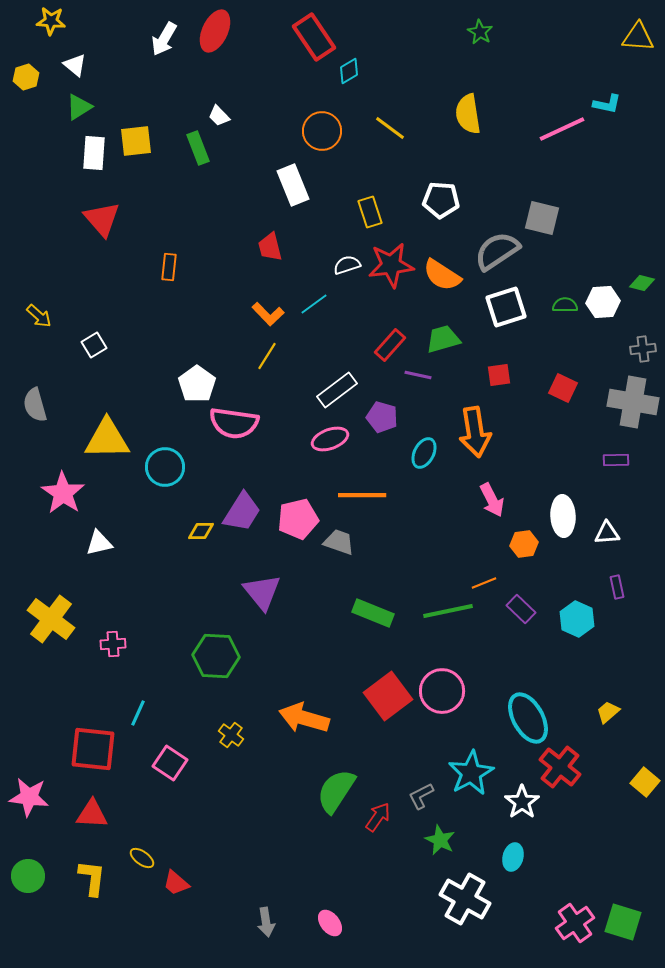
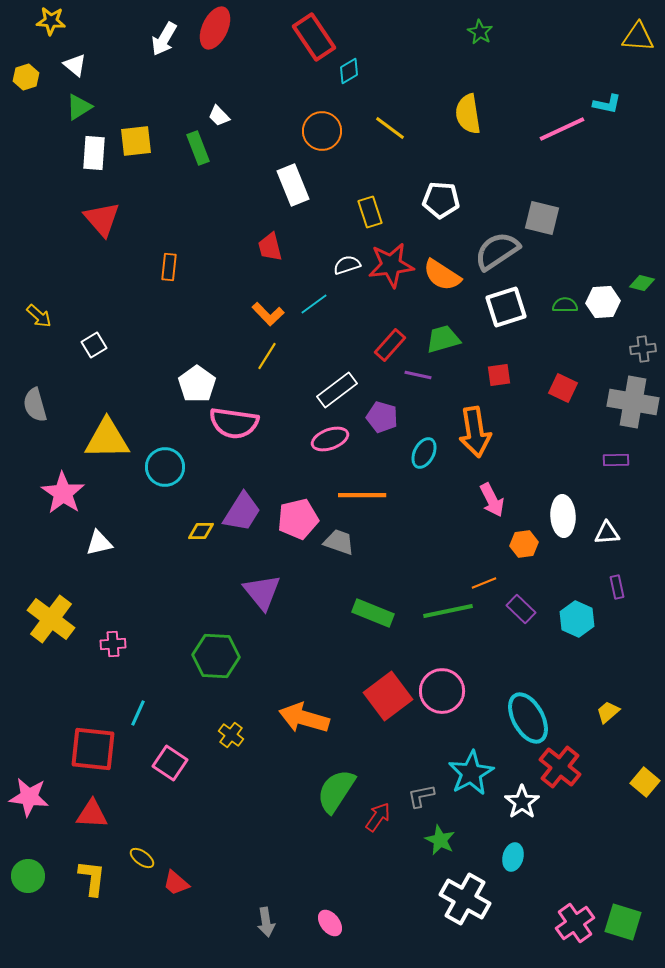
red ellipse at (215, 31): moved 3 px up
gray L-shape at (421, 796): rotated 16 degrees clockwise
